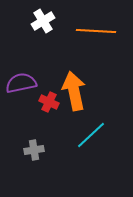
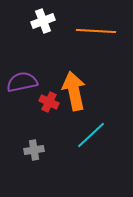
white cross: rotated 10 degrees clockwise
purple semicircle: moved 1 px right, 1 px up
